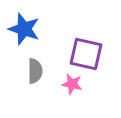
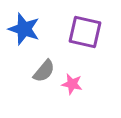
purple square: moved 1 px left, 22 px up
gray semicircle: moved 9 px right; rotated 40 degrees clockwise
